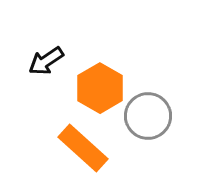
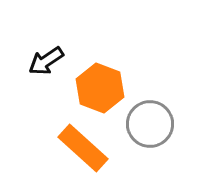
orange hexagon: rotated 9 degrees counterclockwise
gray circle: moved 2 px right, 8 px down
